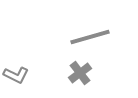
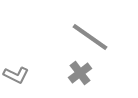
gray line: rotated 51 degrees clockwise
